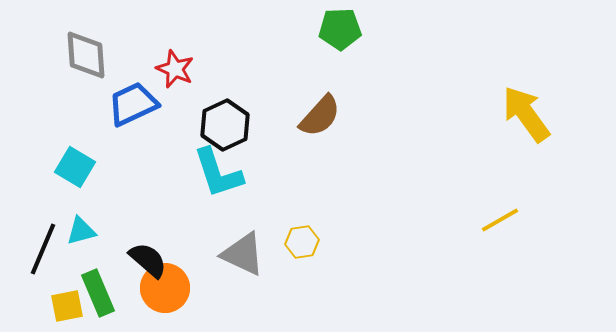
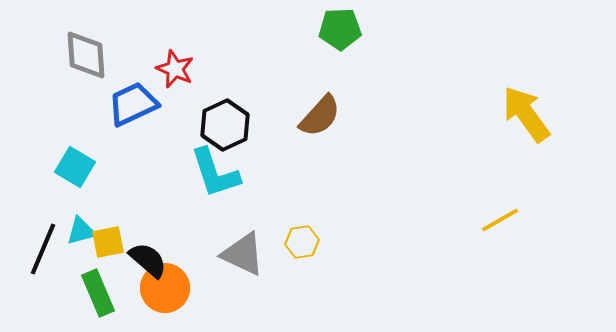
cyan L-shape: moved 3 px left
yellow square: moved 41 px right, 64 px up
